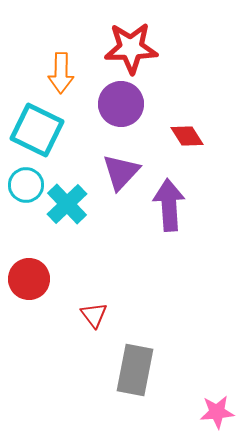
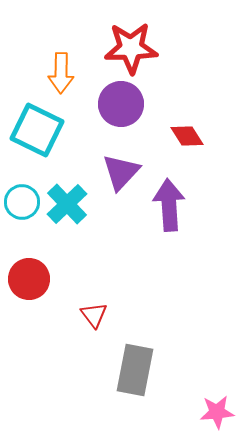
cyan circle: moved 4 px left, 17 px down
